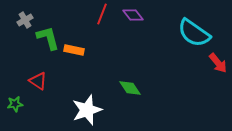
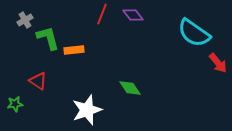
orange rectangle: rotated 18 degrees counterclockwise
